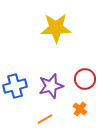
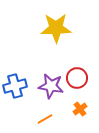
red circle: moved 8 px left, 1 px up
purple star: rotated 25 degrees clockwise
orange cross: rotated 16 degrees clockwise
